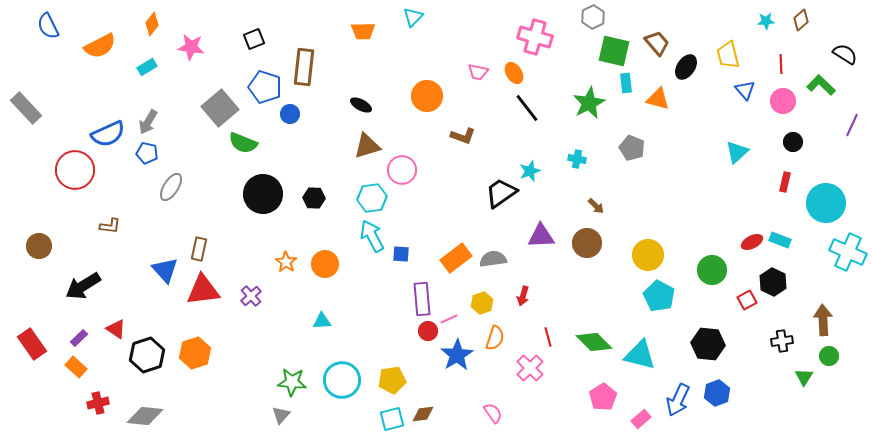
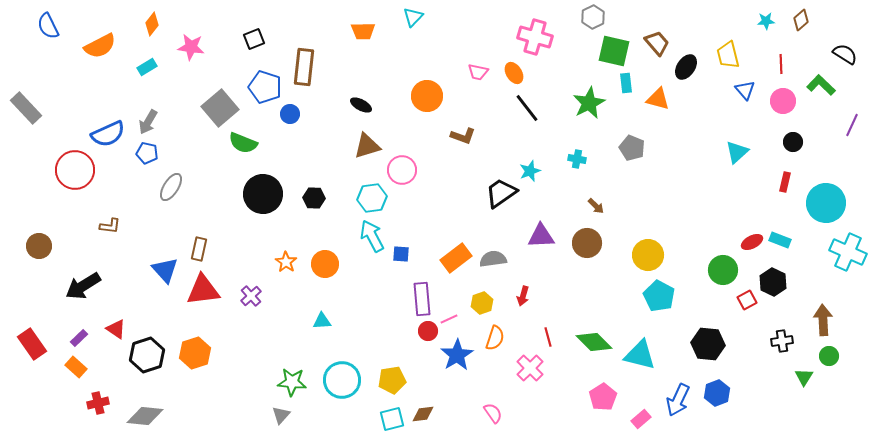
green circle at (712, 270): moved 11 px right
